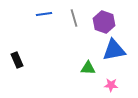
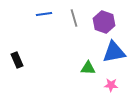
blue triangle: moved 2 px down
